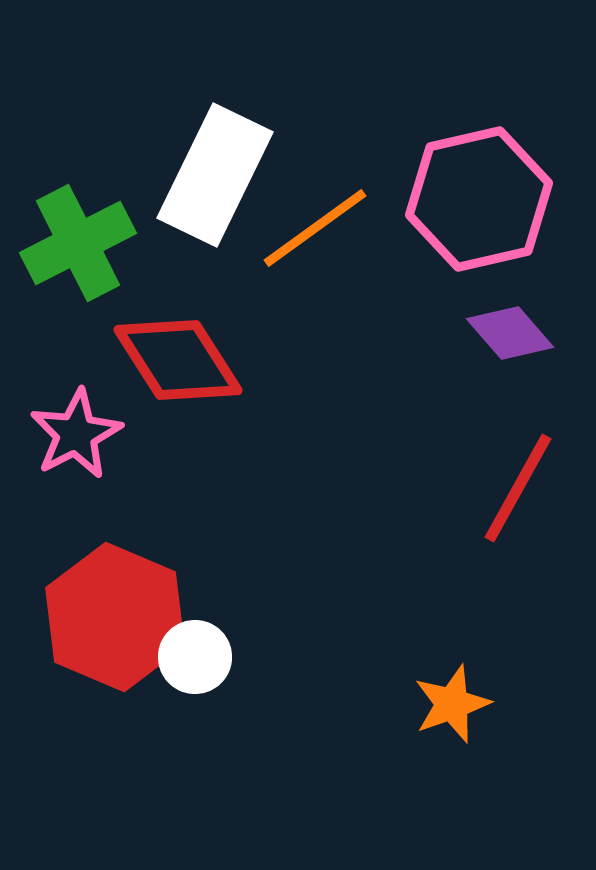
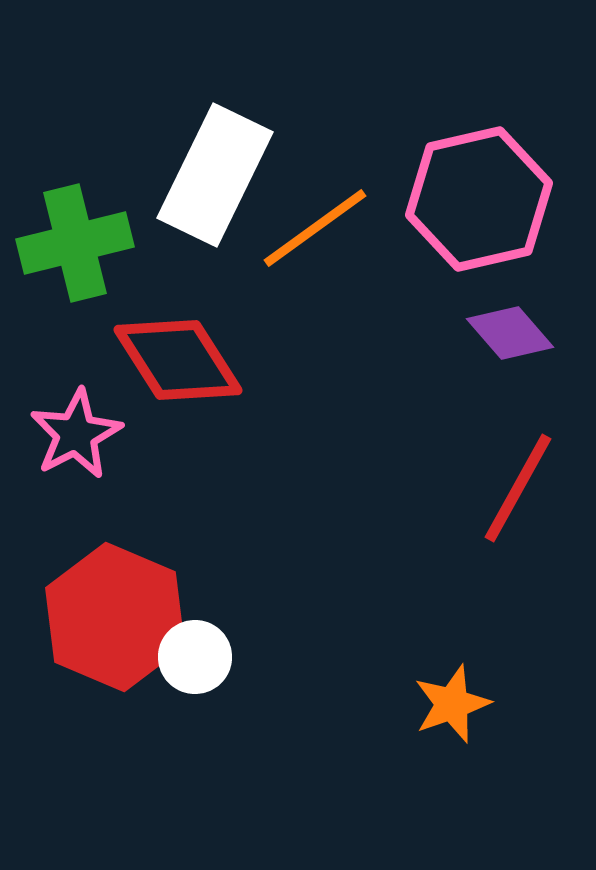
green cross: moved 3 px left; rotated 13 degrees clockwise
